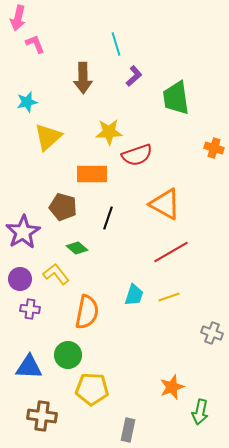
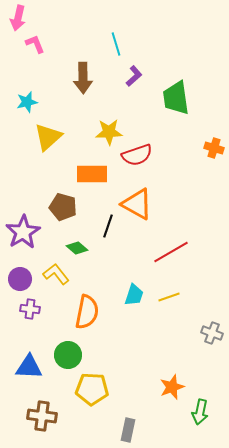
orange triangle: moved 28 px left
black line: moved 8 px down
